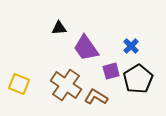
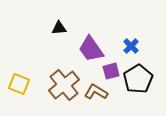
purple trapezoid: moved 5 px right, 1 px down
brown cross: moved 2 px left; rotated 16 degrees clockwise
brown L-shape: moved 5 px up
